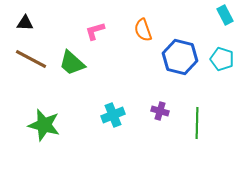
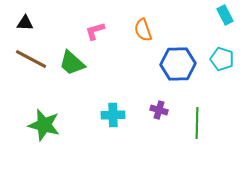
blue hexagon: moved 2 px left, 7 px down; rotated 16 degrees counterclockwise
purple cross: moved 1 px left, 1 px up
cyan cross: rotated 20 degrees clockwise
